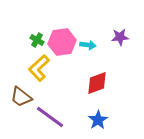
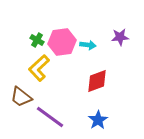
red diamond: moved 2 px up
